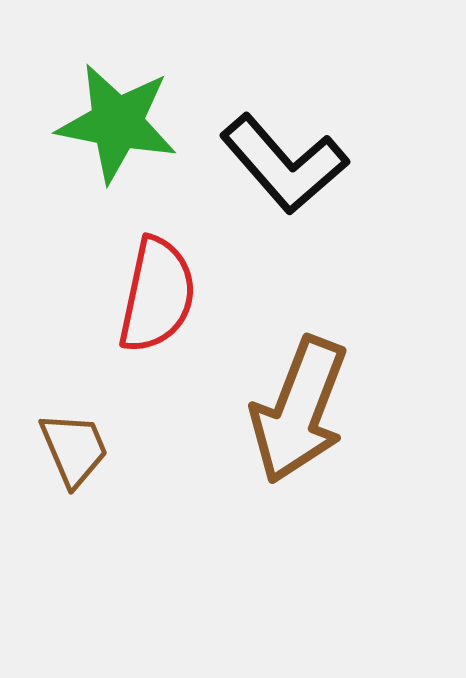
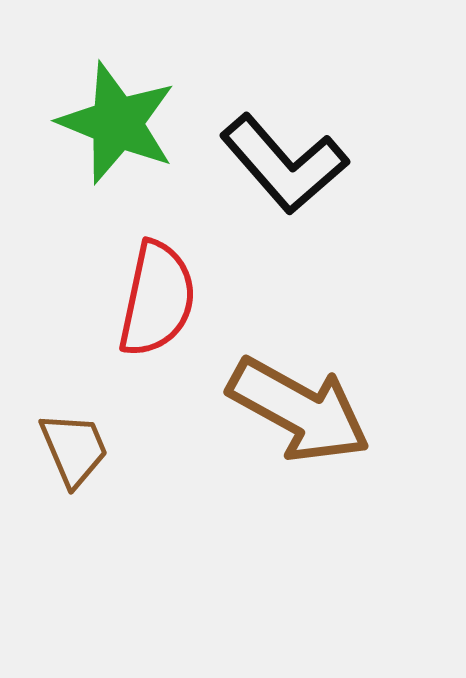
green star: rotated 11 degrees clockwise
red semicircle: moved 4 px down
brown arrow: rotated 82 degrees counterclockwise
